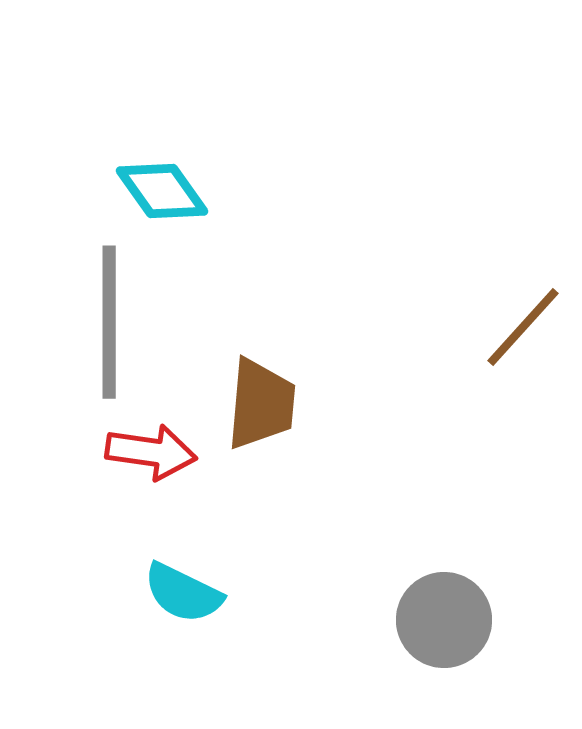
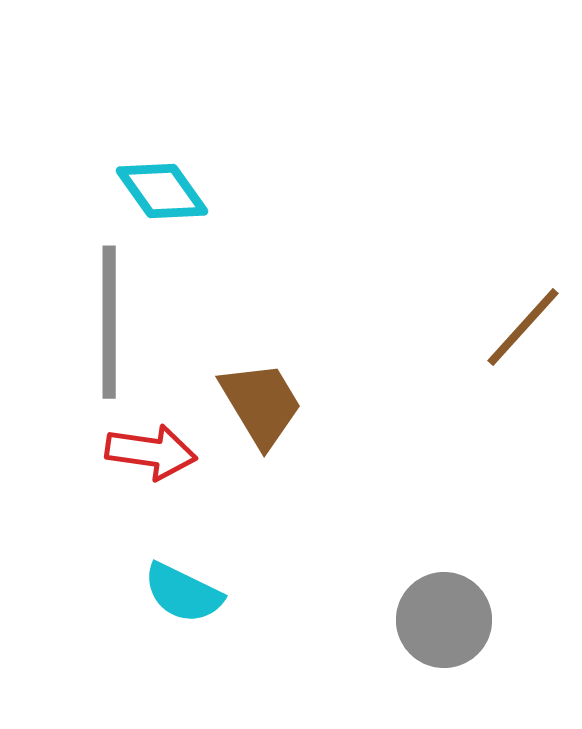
brown trapezoid: rotated 36 degrees counterclockwise
